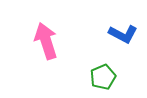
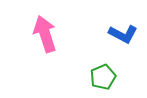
pink arrow: moved 1 px left, 7 px up
